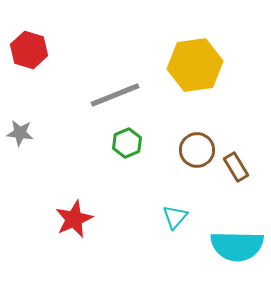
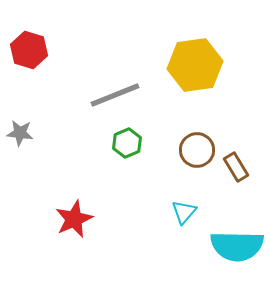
cyan triangle: moved 9 px right, 5 px up
